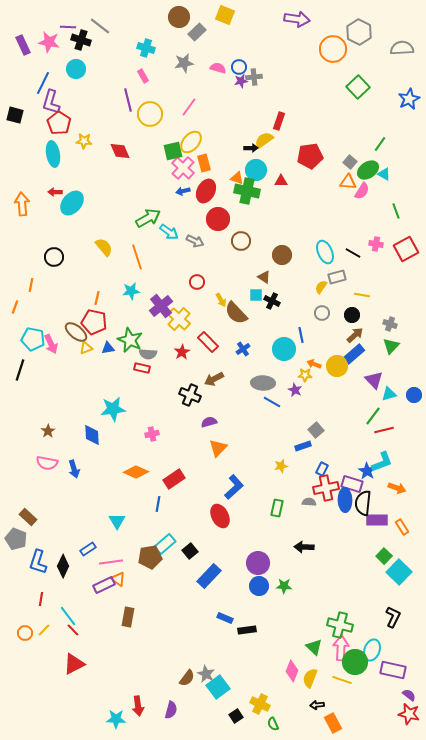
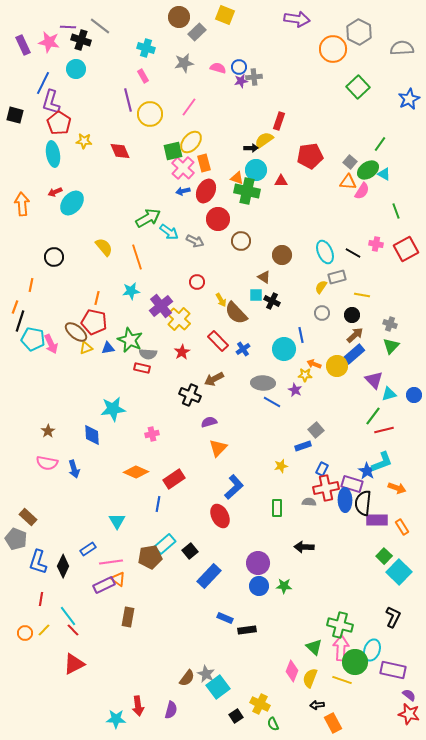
red arrow at (55, 192): rotated 24 degrees counterclockwise
red rectangle at (208, 342): moved 10 px right, 1 px up
black line at (20, 370): moved 49 px up
green rectangle at (277, 508): rotated 12 degrees counterclockwise
